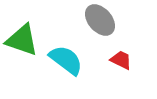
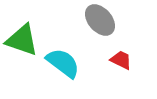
cyan semicircle: moved 3 px left, 3 px down
